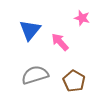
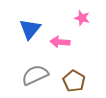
blue triangle: moved 1 px up
pink arrow: rotated 42 degrees counterclockwise
gray semicircle: rotated 8 degrees counterclockwise
